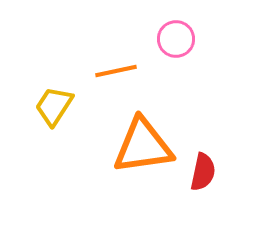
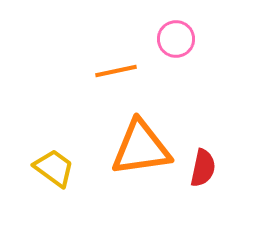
yellow trapezoid: moved 62 px down; rotated 93 degrees clockwise
orange triangle: moved 2 px left, 2 px down
red semicircle: moved 4 px up
